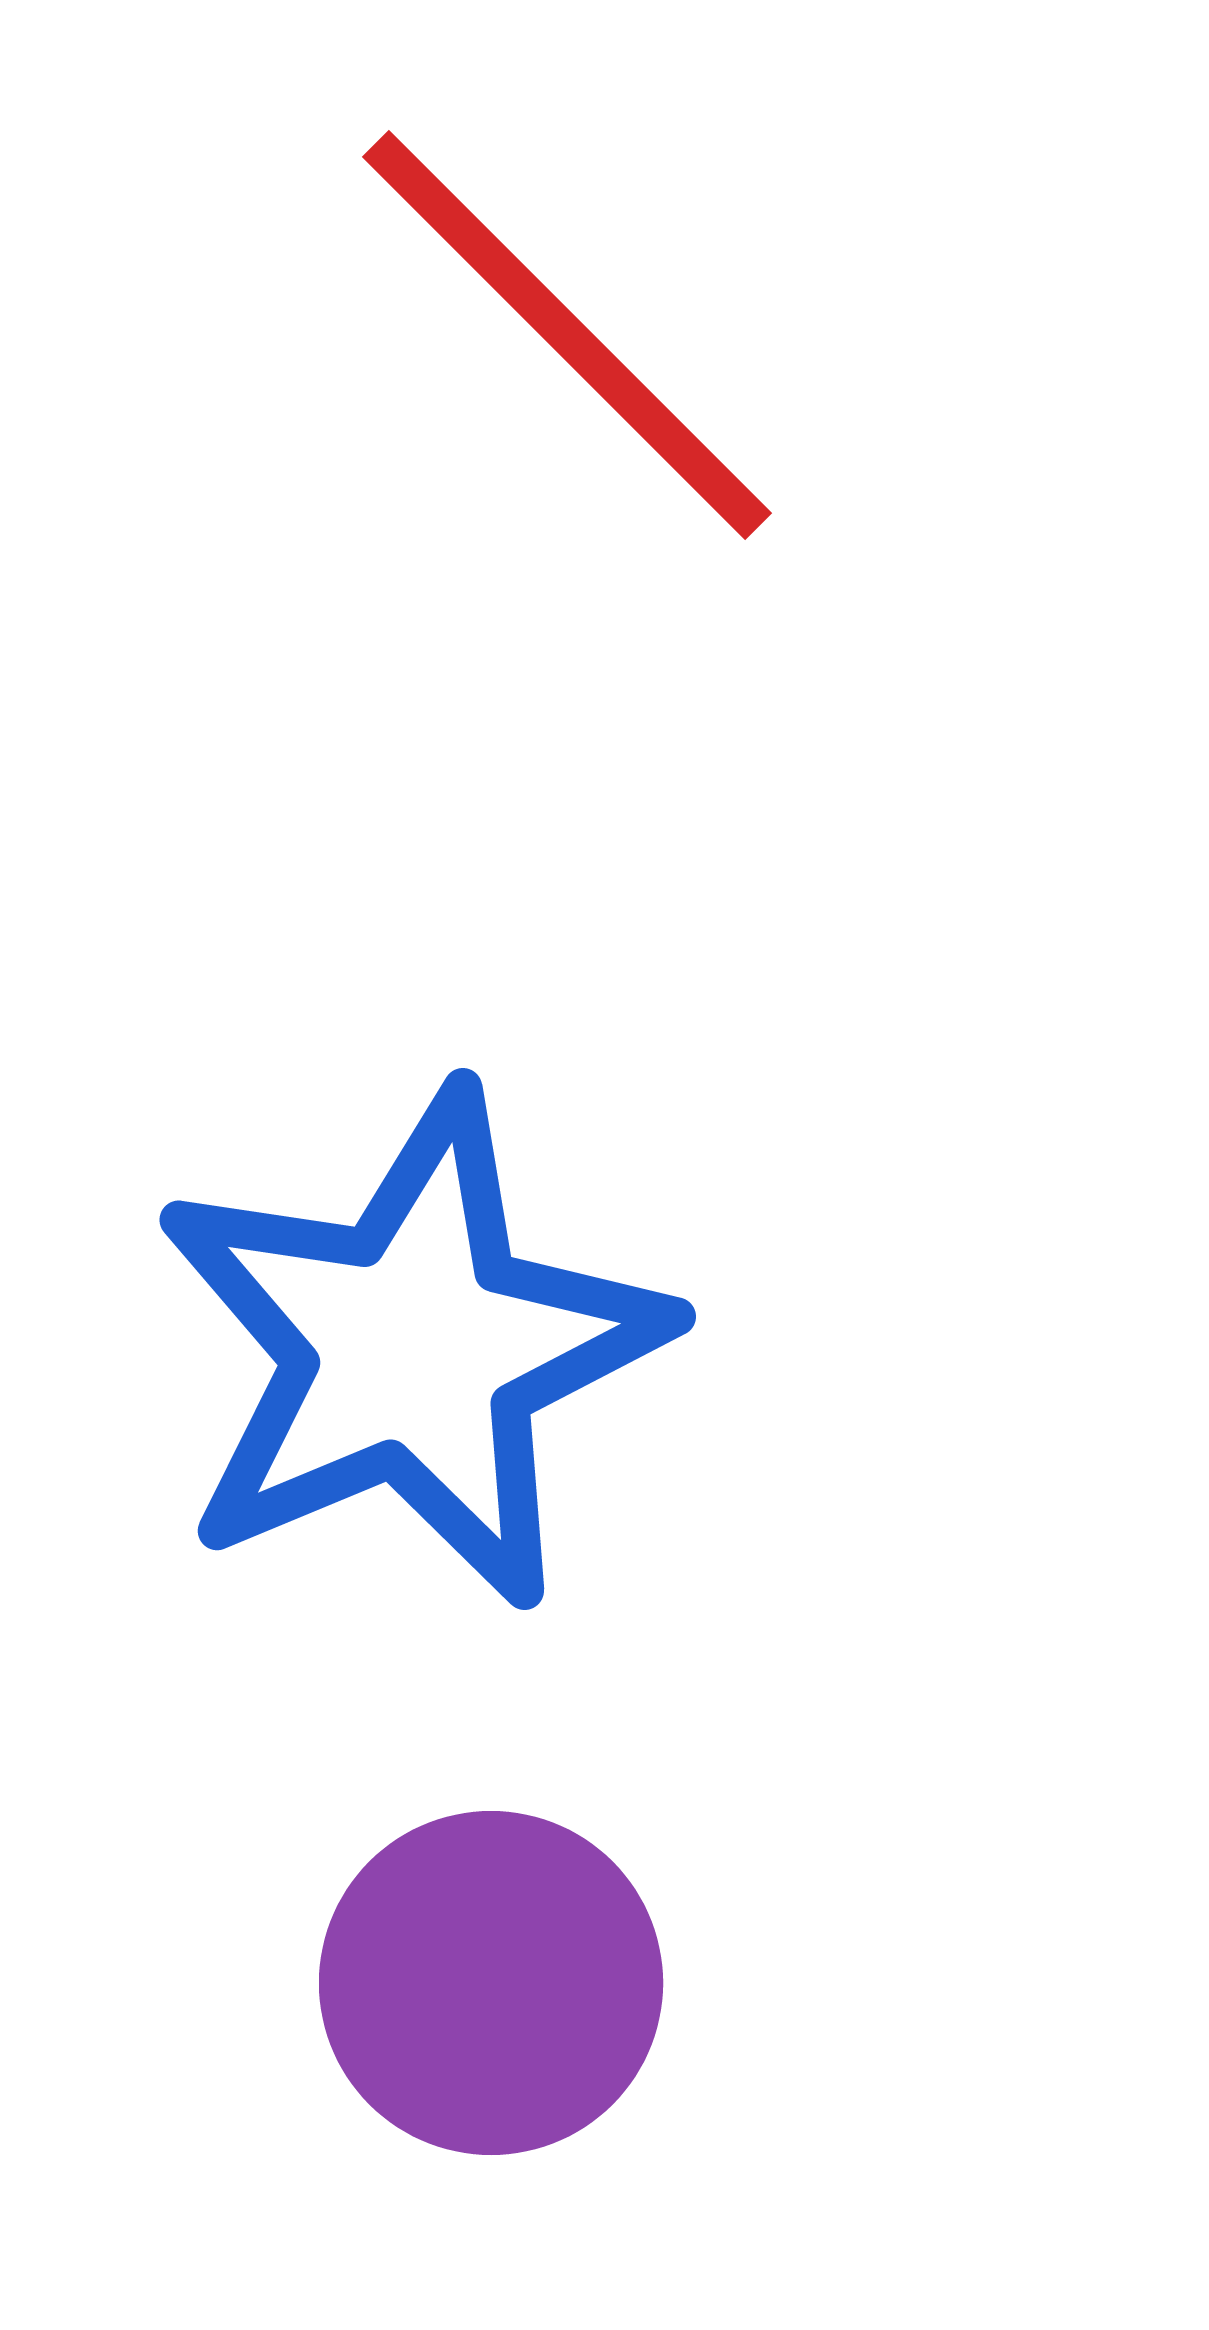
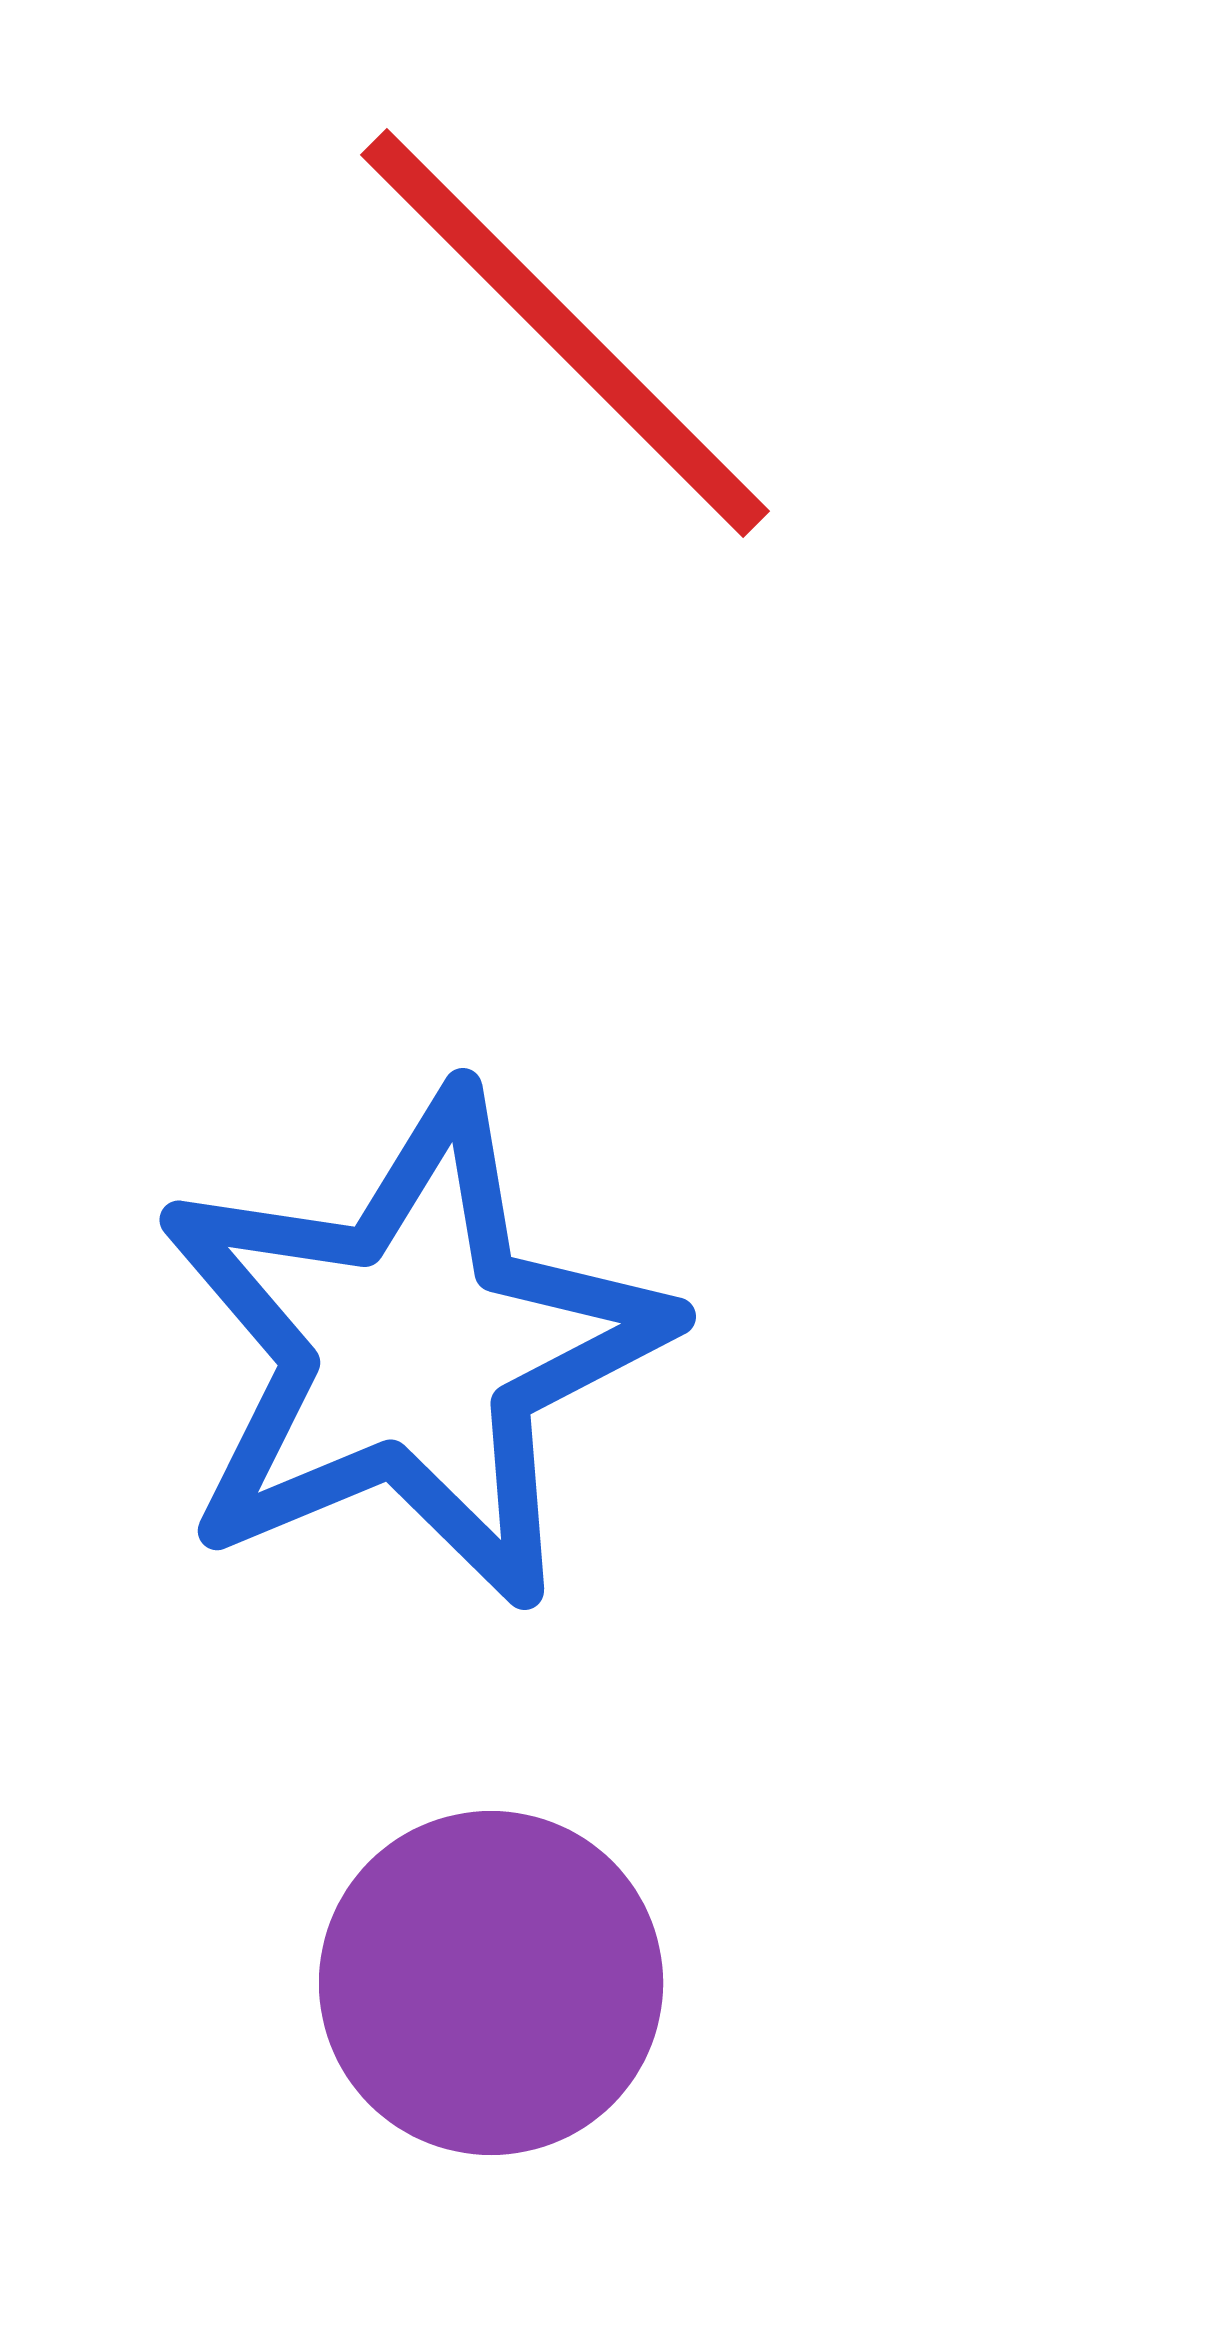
red line: moved 2 px left, 2 px up
